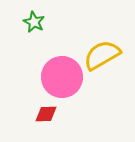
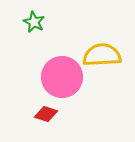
yellow semicircle: rotated 27 degrees clockwise
red diamond: rotated 20 degrees clockwise
